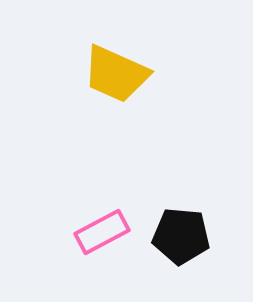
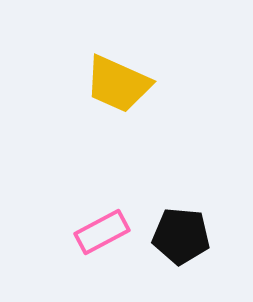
yellow trapezoid: moved 2 px right, 10 px down
